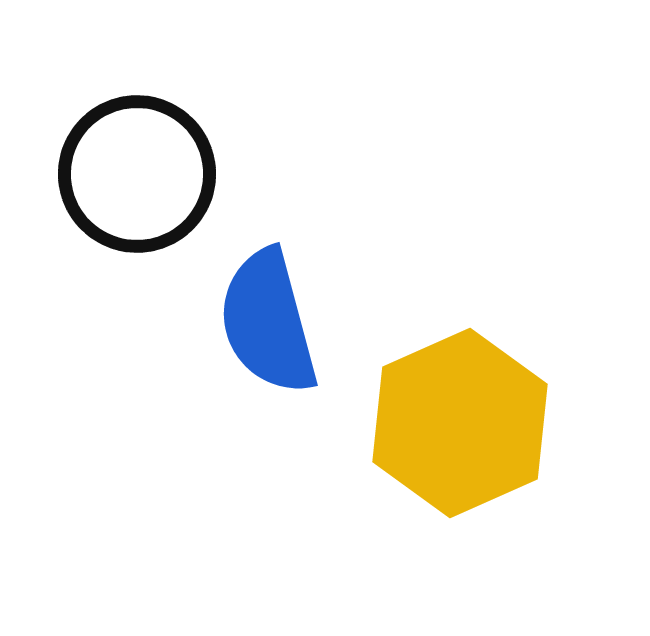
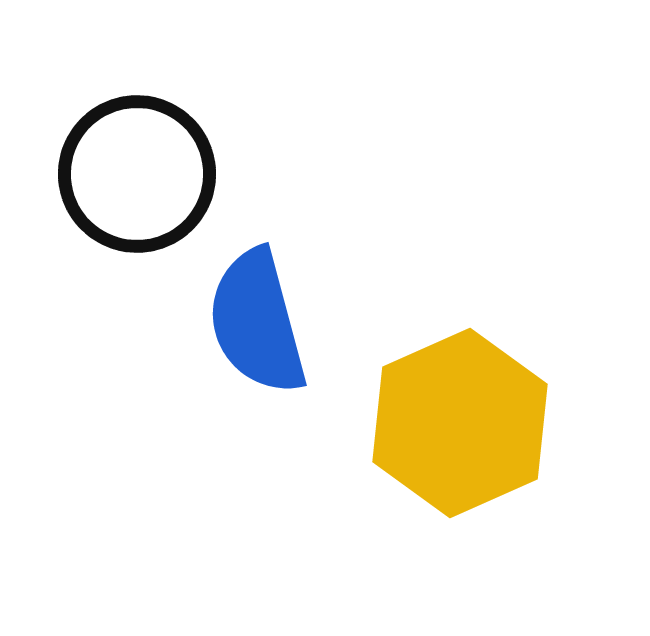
blue semicircle: moved 11 px left
